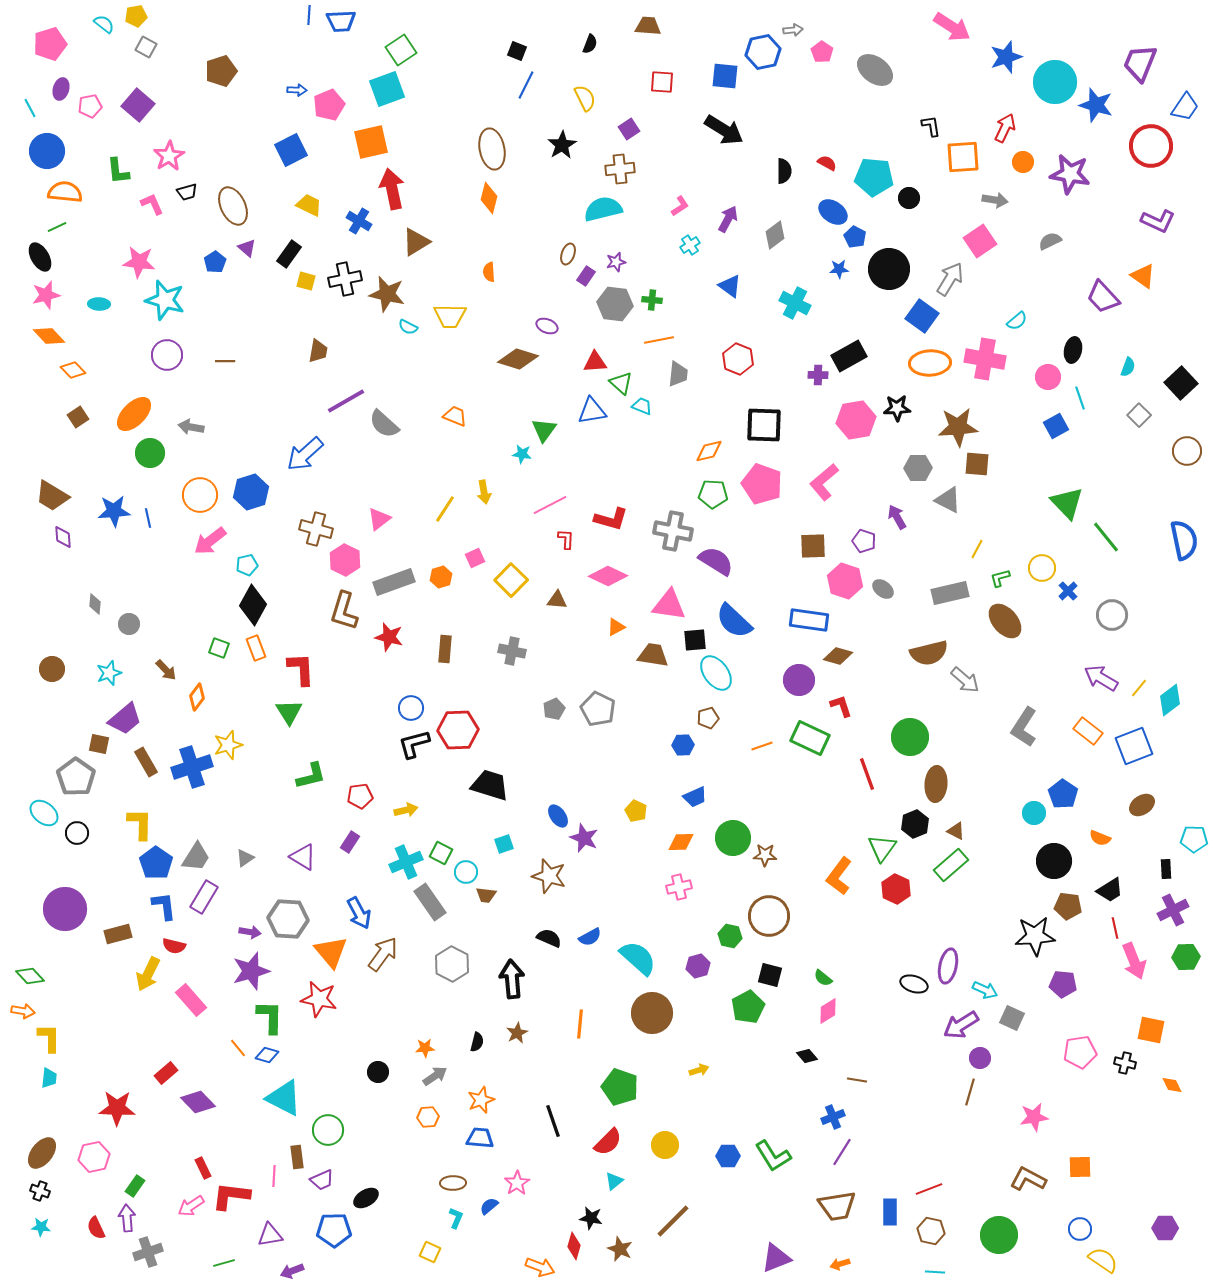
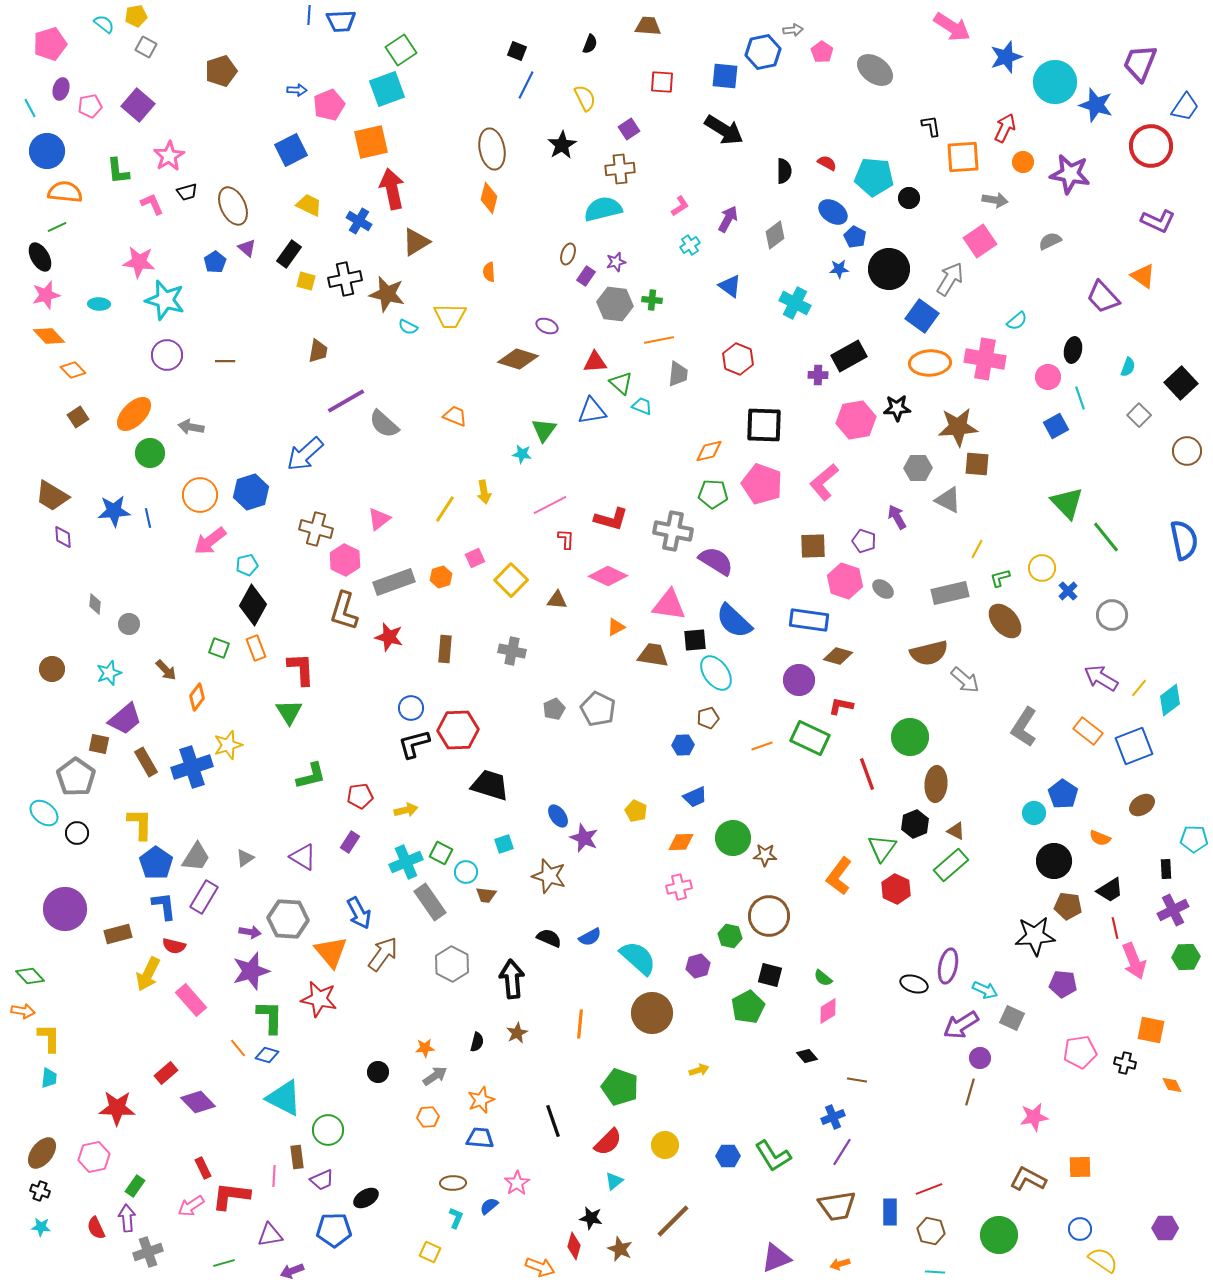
red L-shape at (841, 706): rotated 60 degrees counterclockwise
